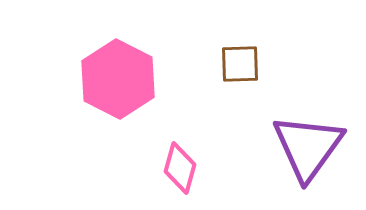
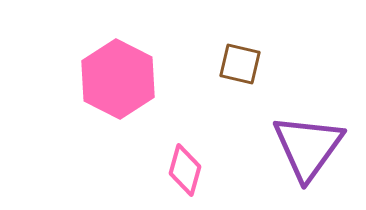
brown square: rotated 15 degrees clockwise
pink diamond: moved 5 px right, 2 px down
